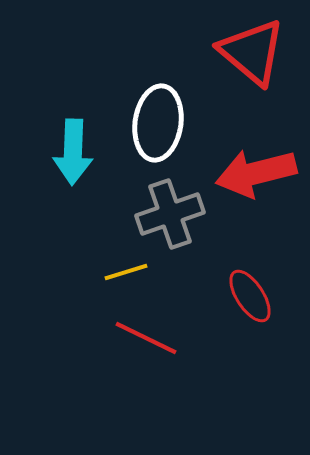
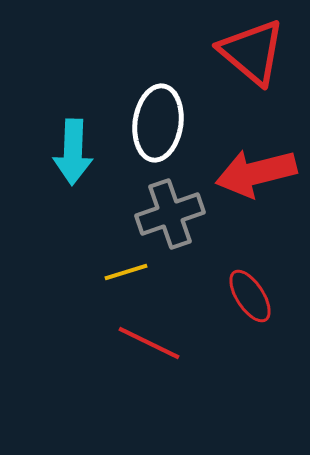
red line: moved 3 px right, 5 px down
